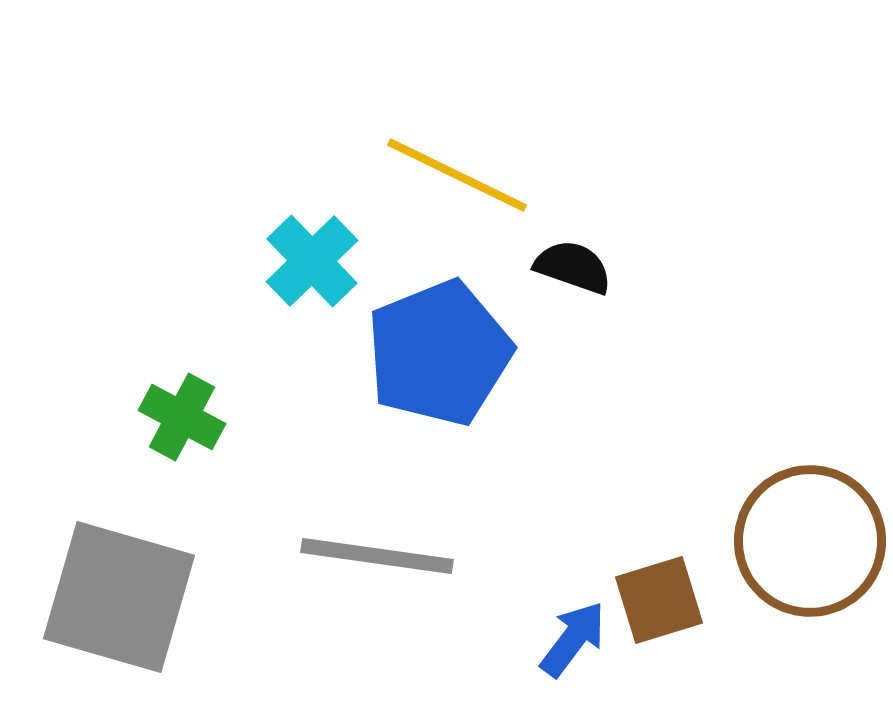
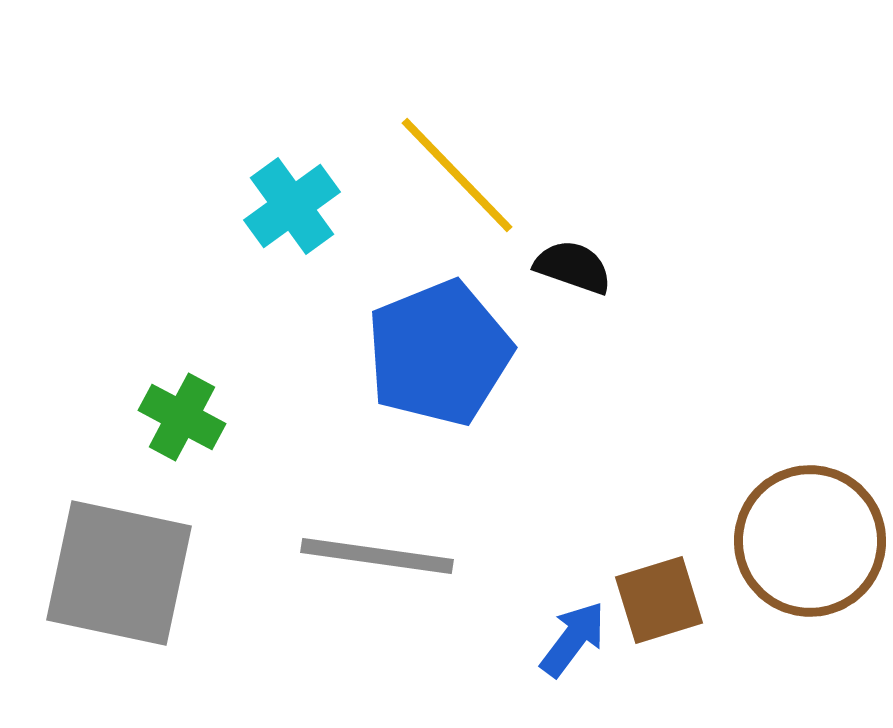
yellow line: rotated 20 degrees clockwise
cyan cross: moved 20 px left, 55 px up; rotated 8 degrees clockwise
gray square: moved 24 px up; rotated 4 degrees counterclockwise
